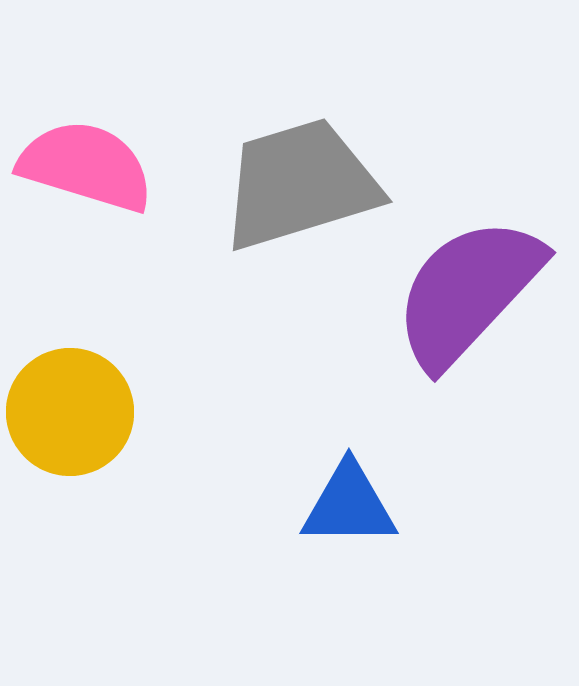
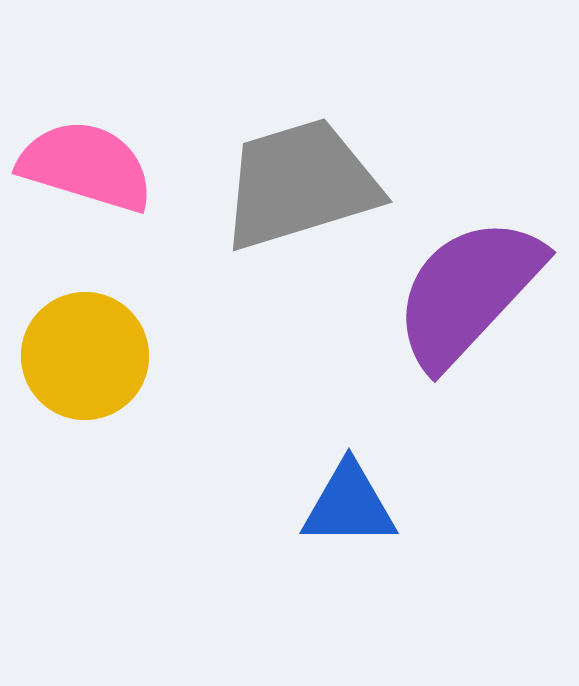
yellow circle: moved 15 px right, 56 px up
